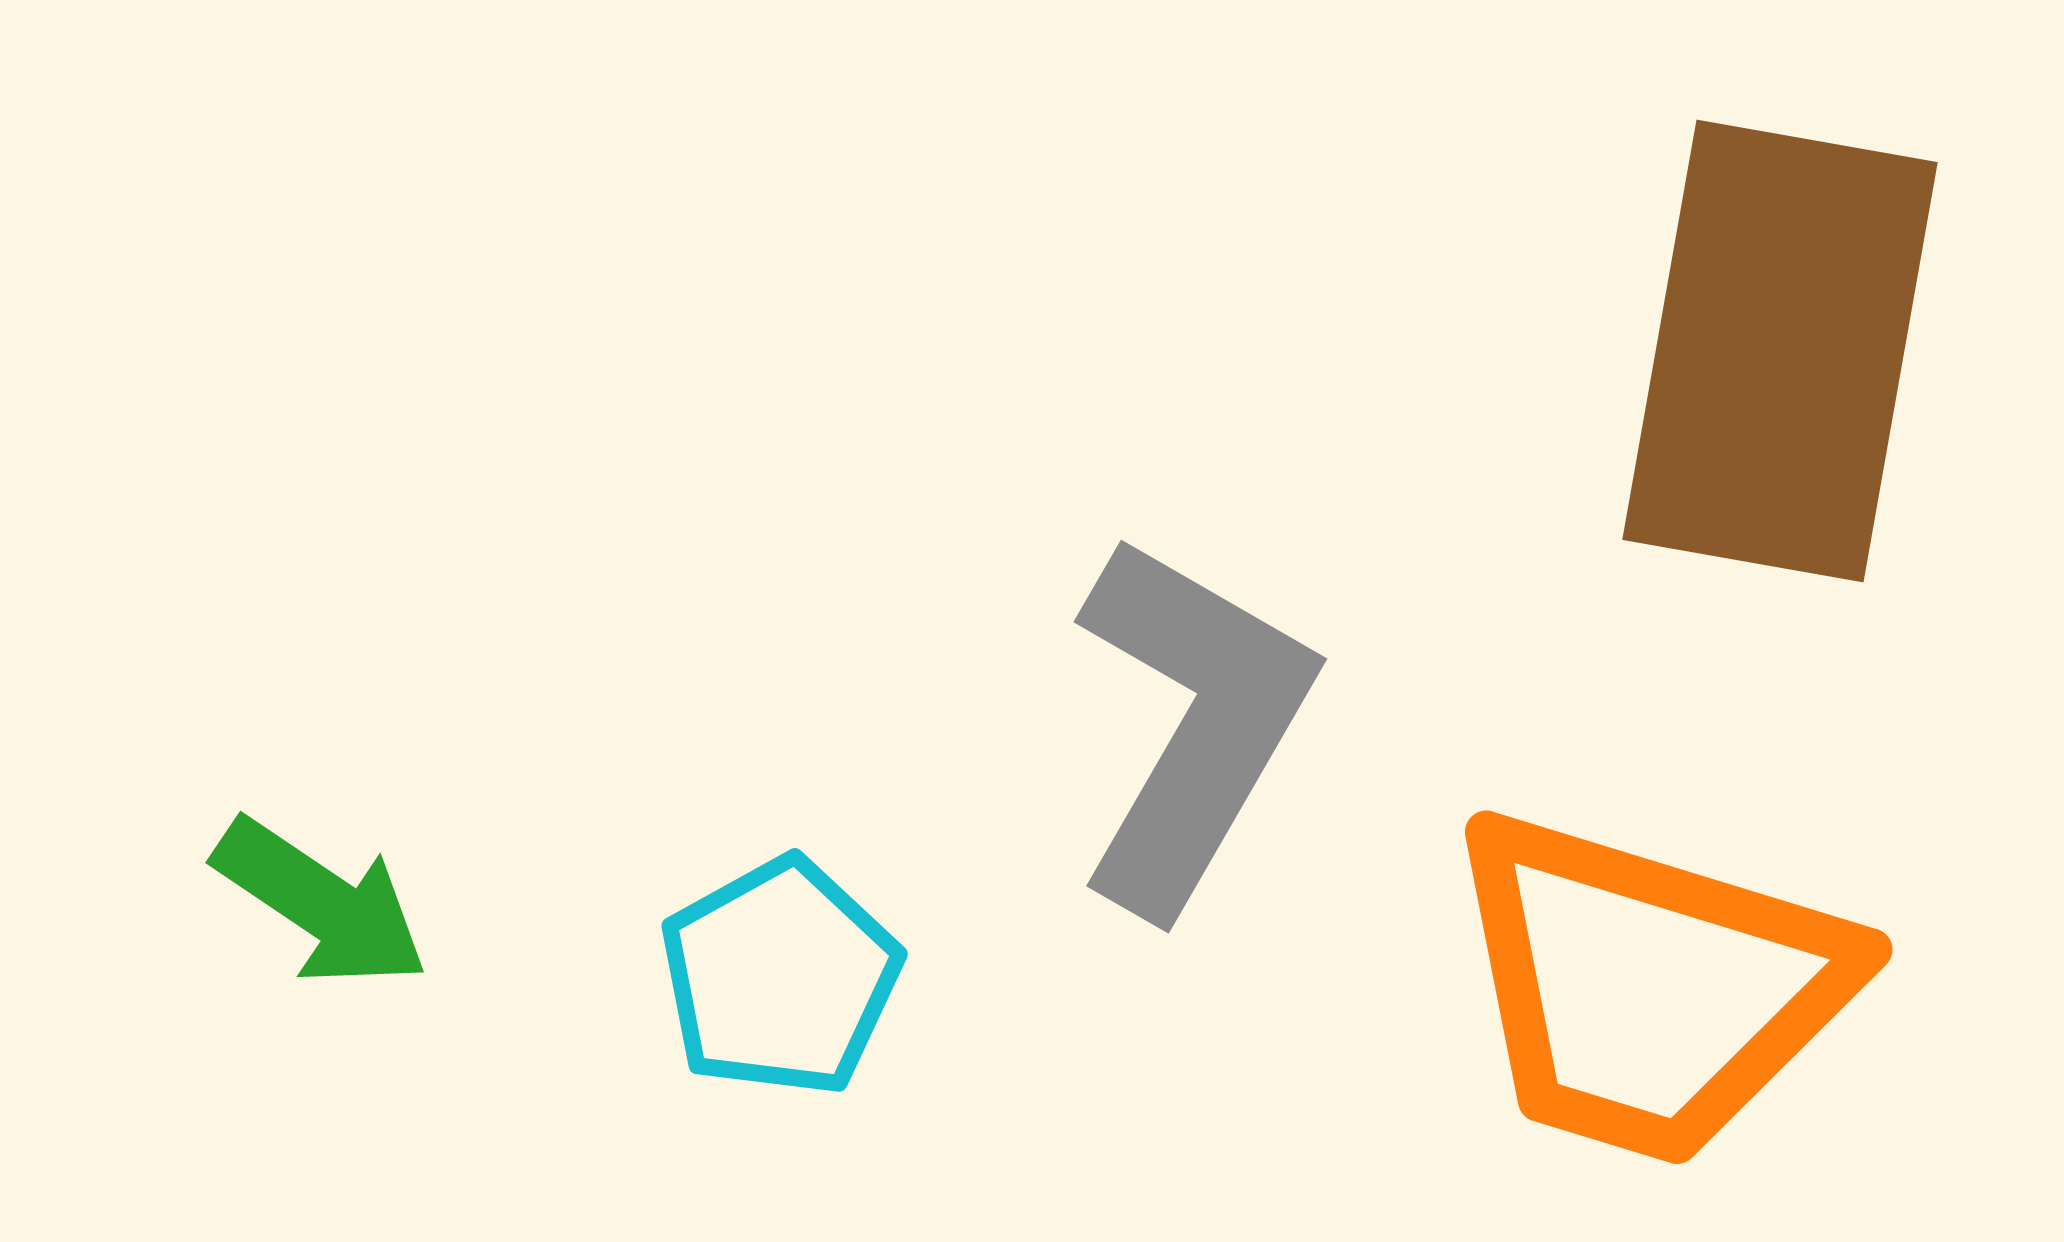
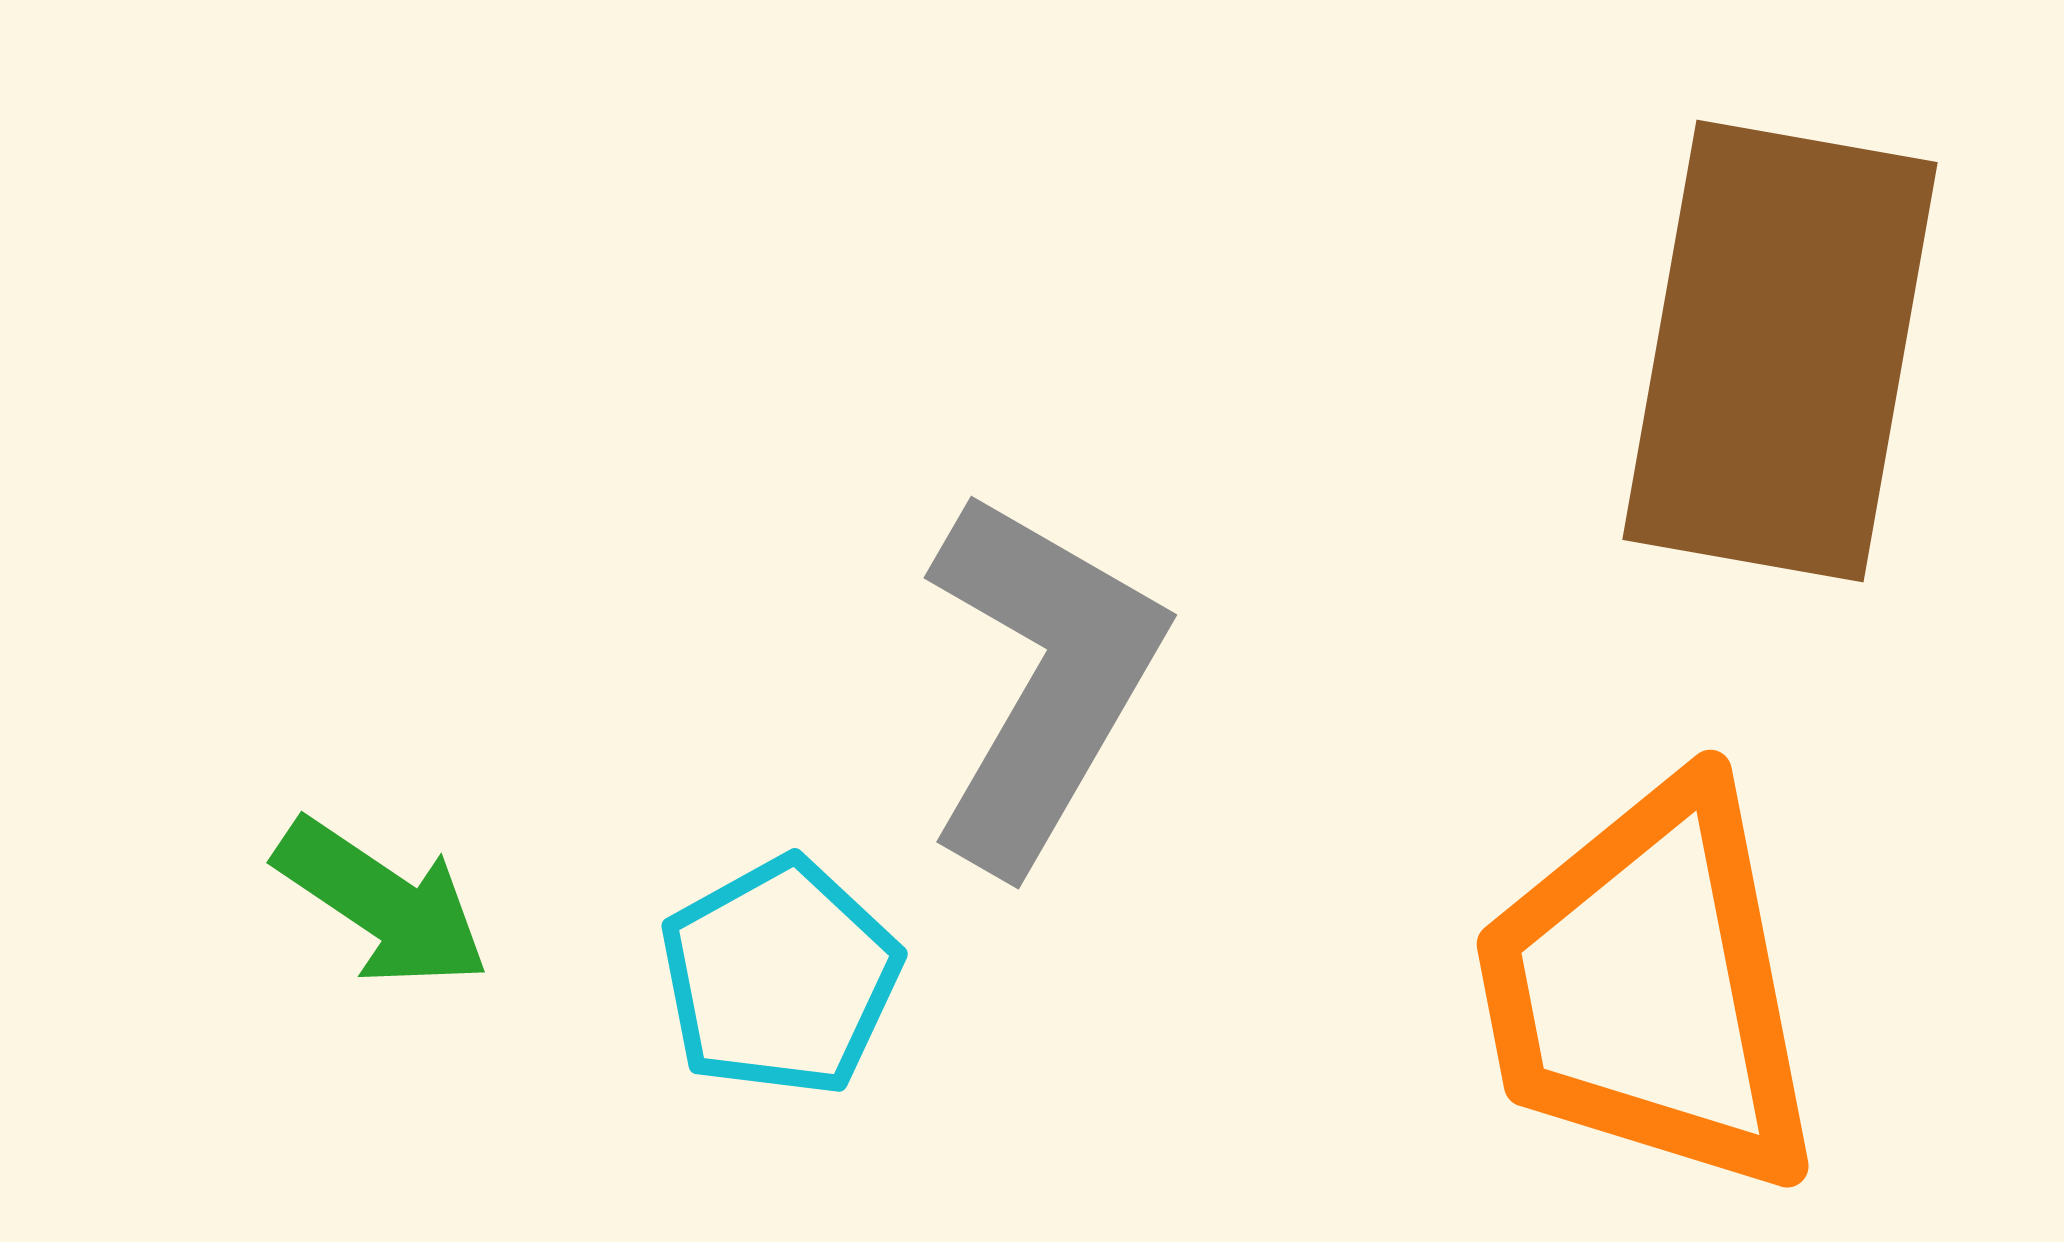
gray L-shape: moved 150 px left, 44 px up
green arrow: moved 61 px right
orange trapezoid: rotated 62 degrees clockwise
